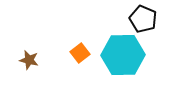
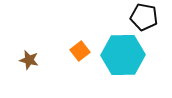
black pentagon: moved 1 px right, 2 px up; rotated 12 degrees counterclockwise
orange square: moved 2 px up
